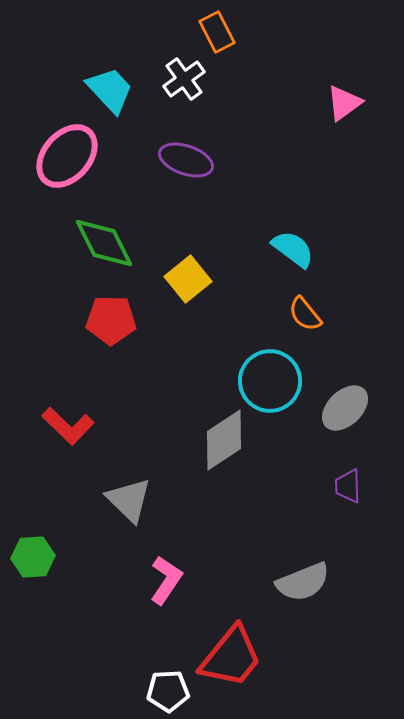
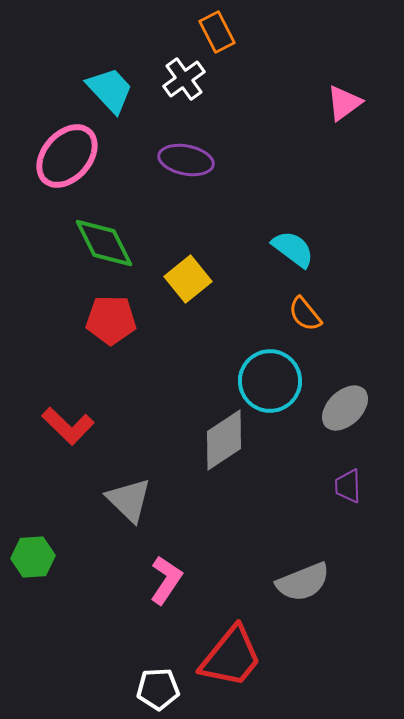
purple ellipse: rotated 8 degrees counterclockwise
white pentagon: moved 10 px left, 2 px up
